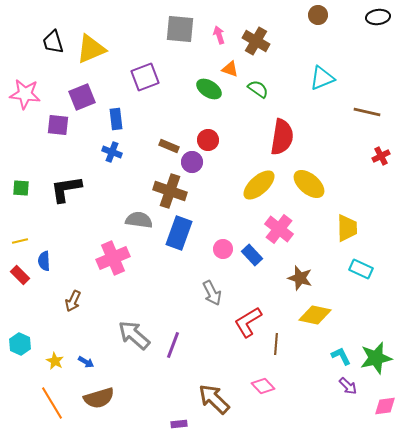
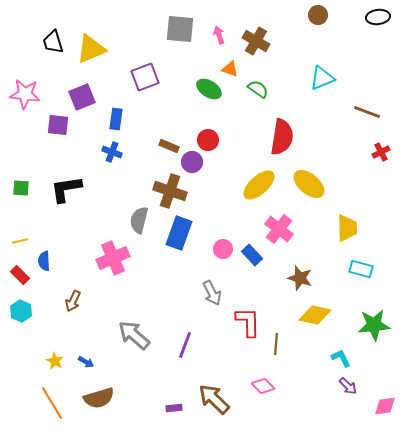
brown line at (367, 112): rotated 8 degrees clockwise
blue rectangle at (116, 119): rotated 15 degrees clockwise
red cross at (381, 156): moved 4 px up
gray semicircle at (139, 220): rotated 84 degrees counterclockwise
cyan rectangle at (361, 269): rotated 10 degrees counterclockwise
red L-shape at (248, 322): rotated 120 degrees clockwise
cyan hexagon at (20, 344): moved 1 px right, 33 px up
purple line at (173, 345): moved 12 px right
cyan L-shape at (341, 356): moved 2 px down
green star at (376, 358): moved 2 px left, 33 px up; rotated 8 degrees clockwise
purple rectangle at (179, 424): moved 5 px left, 16 px up
